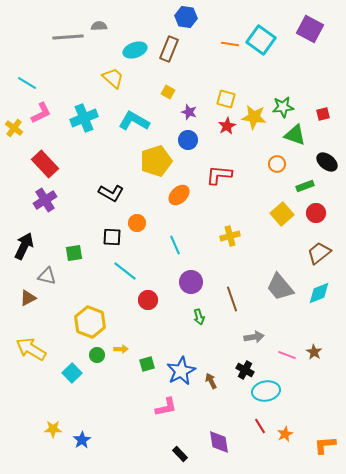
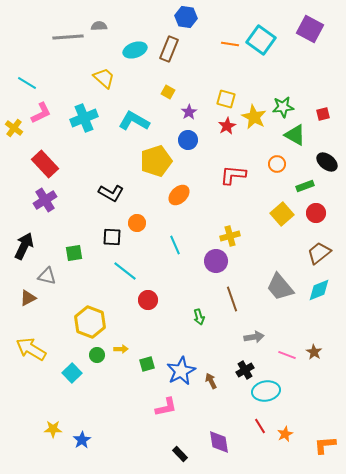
yellow trapezoid at (113, 78): moved 9 px left
purple star at (189, 112): rotated 21 degrees clockwise
yellow star at (254, 117): rotated 20 degrees clockwise
green triangle at (295, 135): rotated 10 degrees clockwise
red L-shape at (219, 175): moved 14 px right
purple circle at (191, 282): moved 25 px right, 21 px up
cyan diamond at (319, 293): moved 3 px up
black cross at (245, 370): rotated 30 degrees clockwise
